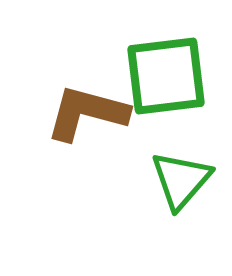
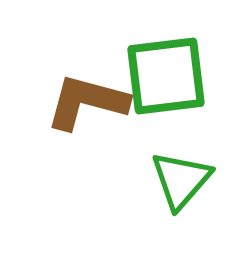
brown L-shape: moved 11 px up
